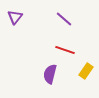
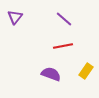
red line: moved 2 px left, 4 px up; rotated 30 degrees counterclockwise
purple semicircle: moved 1 px right; rotated 96 degrees clockwise
